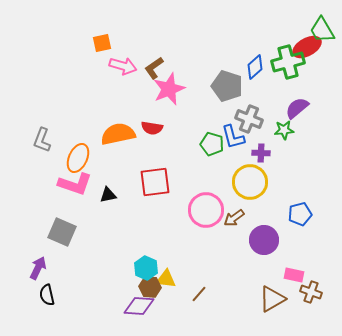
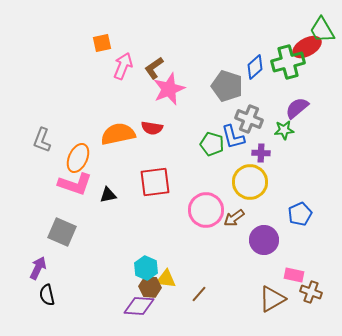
pink arrow: rotated 84 degrees counterclockwise
blue pentagon: rotated 10 degrees counterclockwise
